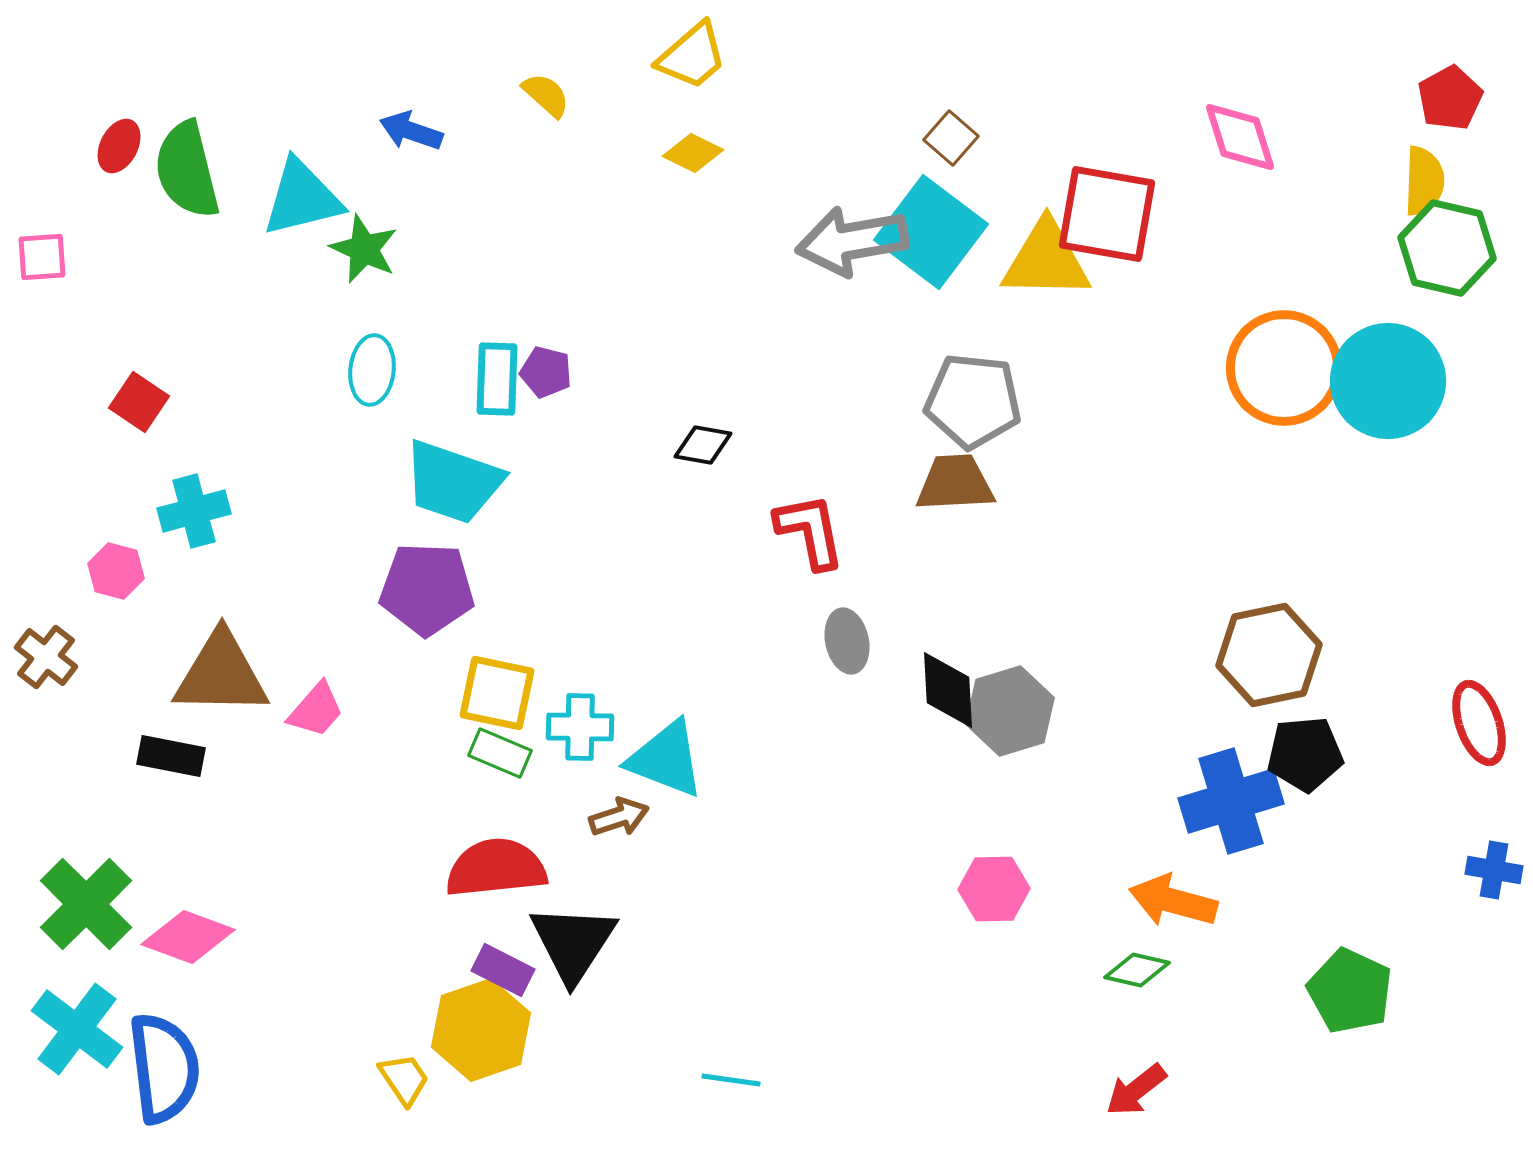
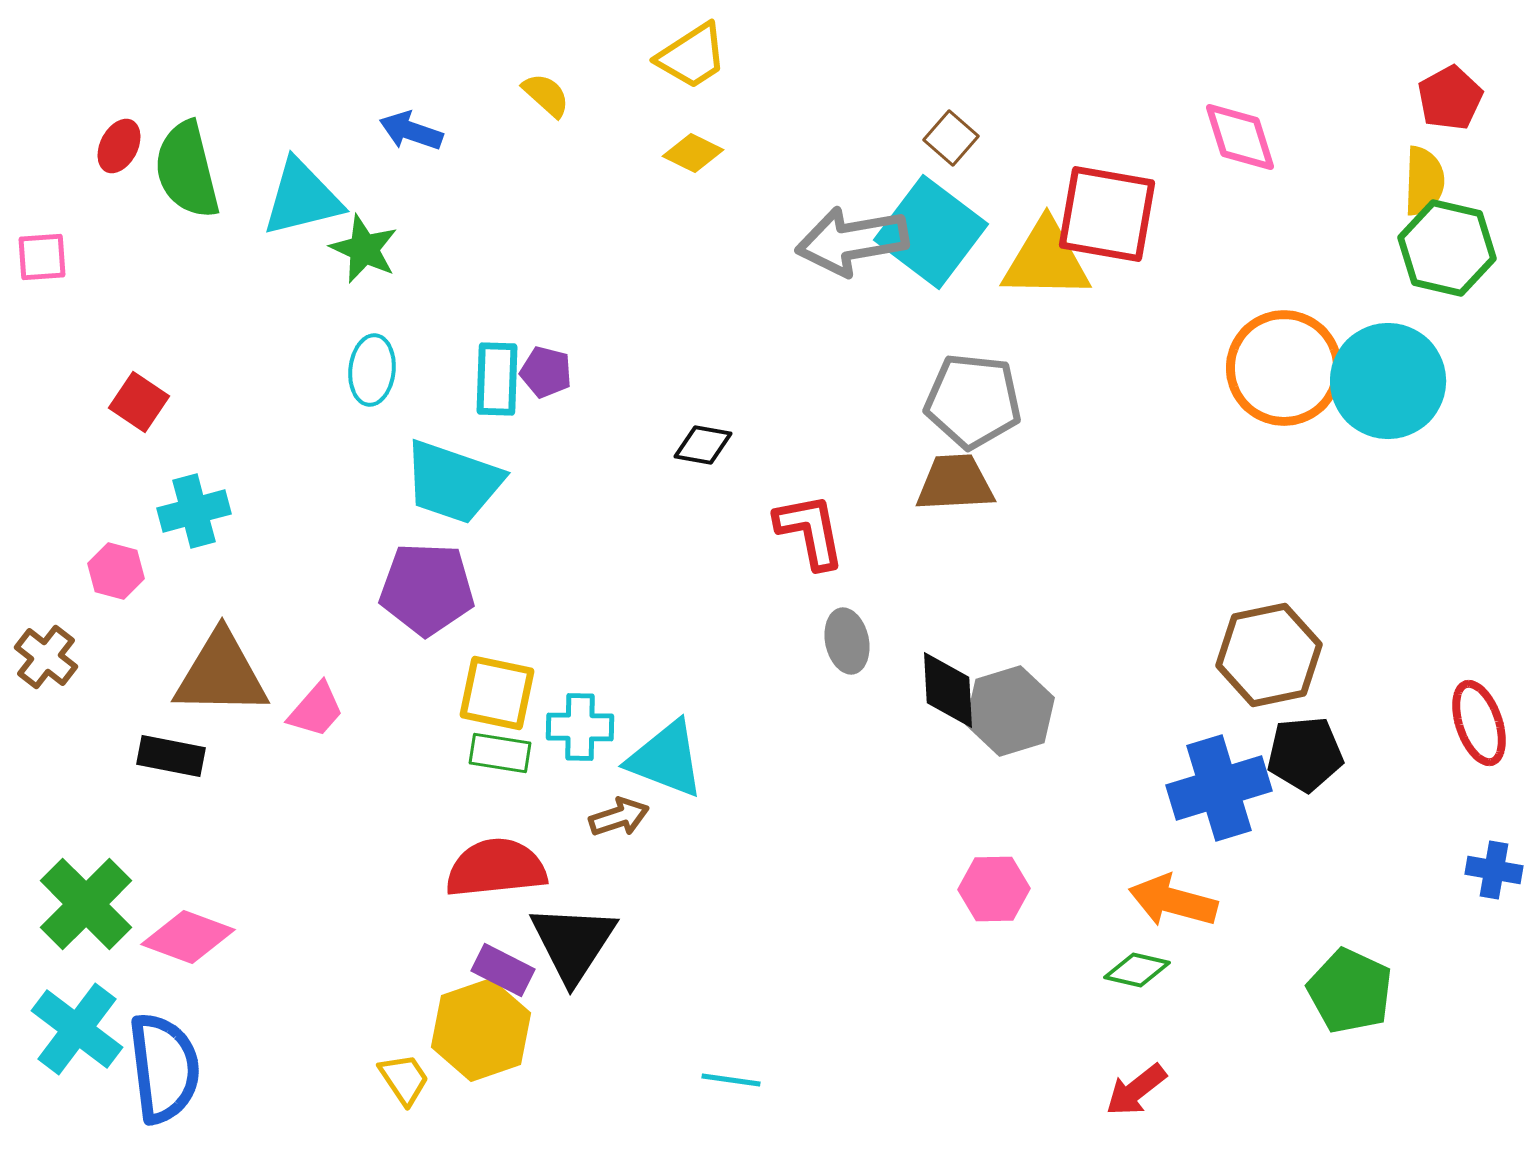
yellow trapezoid at (692, 56): rotated 8 degrees clockwise
green rectangle at (500, 753): rotated 14 degrees counterclockwise
blue cross at (1231, 801): moved 12 px left, 13 px up
